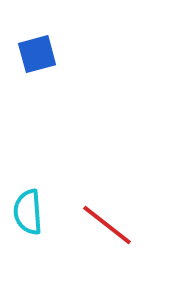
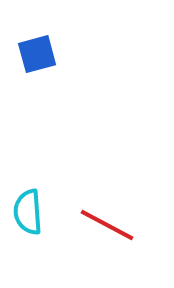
red line: rotated 10 degrees counterclockwise
